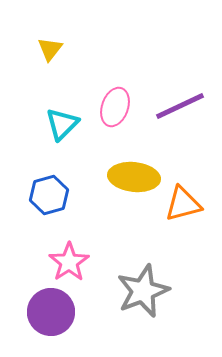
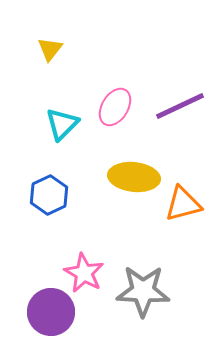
pink ellipse: rotated 12 degrees clockwise
blue hexagon: rotated 9 degrees counterclockwise
pink star: moved 15 px right, 11 px down; rotated 9 degrees counterclockwise
gray star: rotated 24 degrees clockwise
